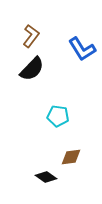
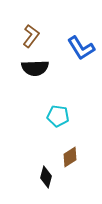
blue L-shape: moved 1 px left, 1 px up
black semicircle: moved 3 px right, 1 px up; rotated 44 degrees clockwise
brown diamond: moved 1 px left; rotated 25 degrees counterclockwise
black diamond: rotated 70 degrees clockwise
